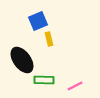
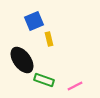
blue square: moved 4 px left
green rectangle: rotated 18 degrees clockwise
